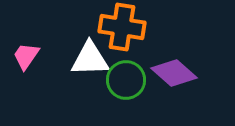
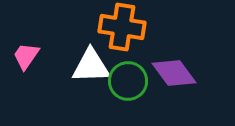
white triangle: moved 1 px right, 7 px down
purple diamond: rotated 12 degrees clockwise
green circle: moved 2 px right, 1 px down
